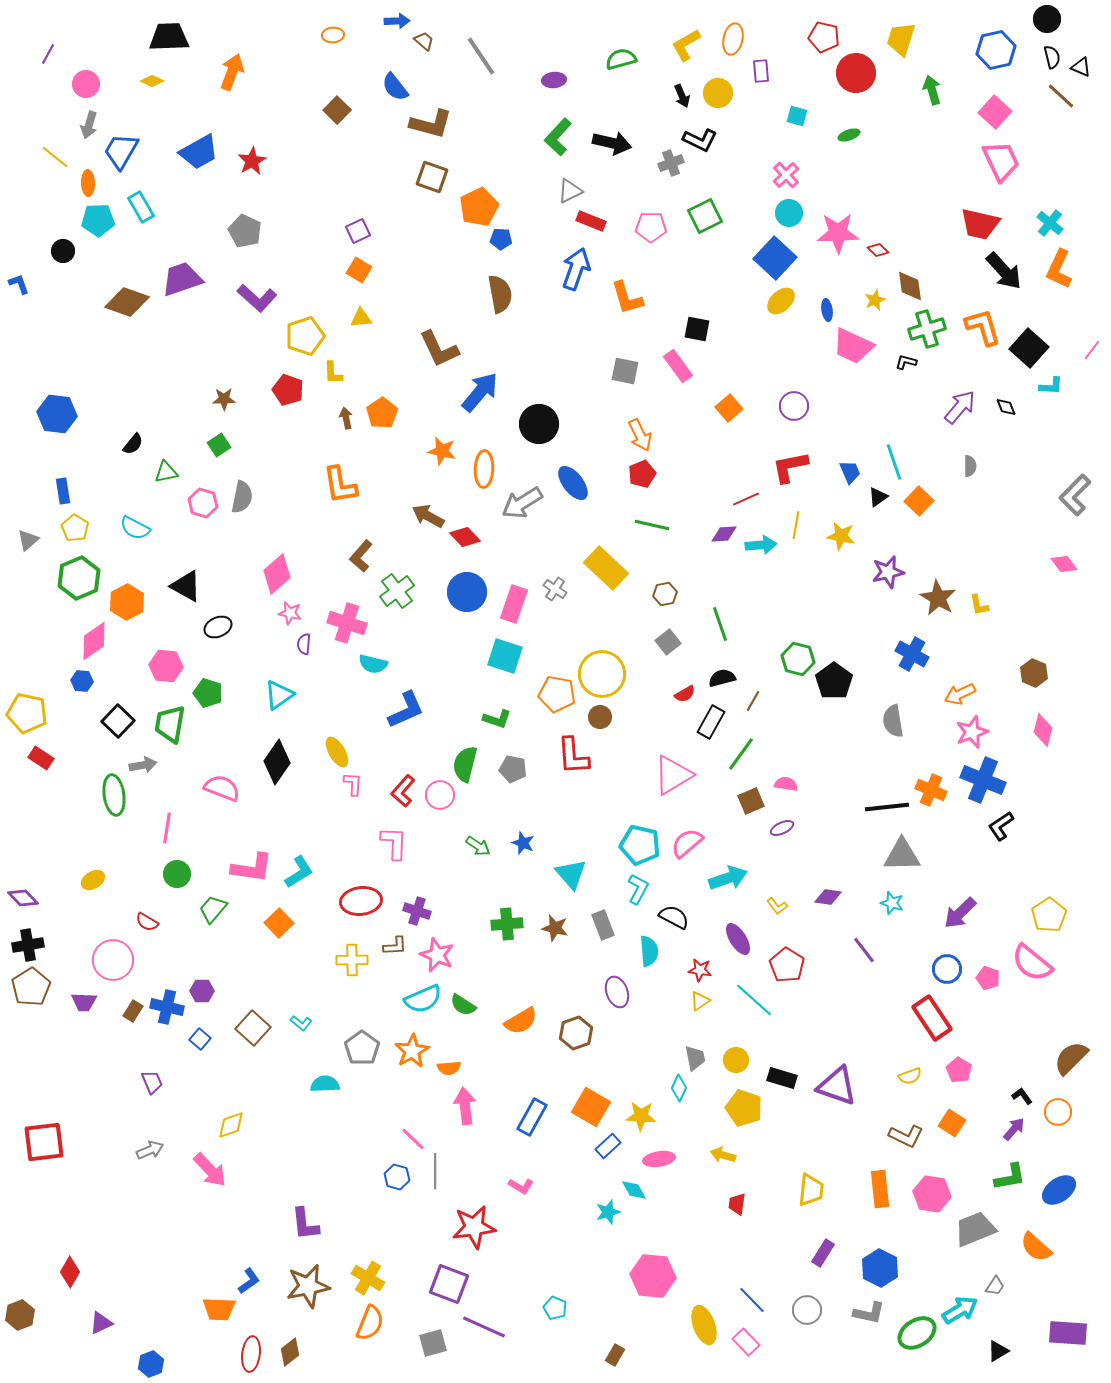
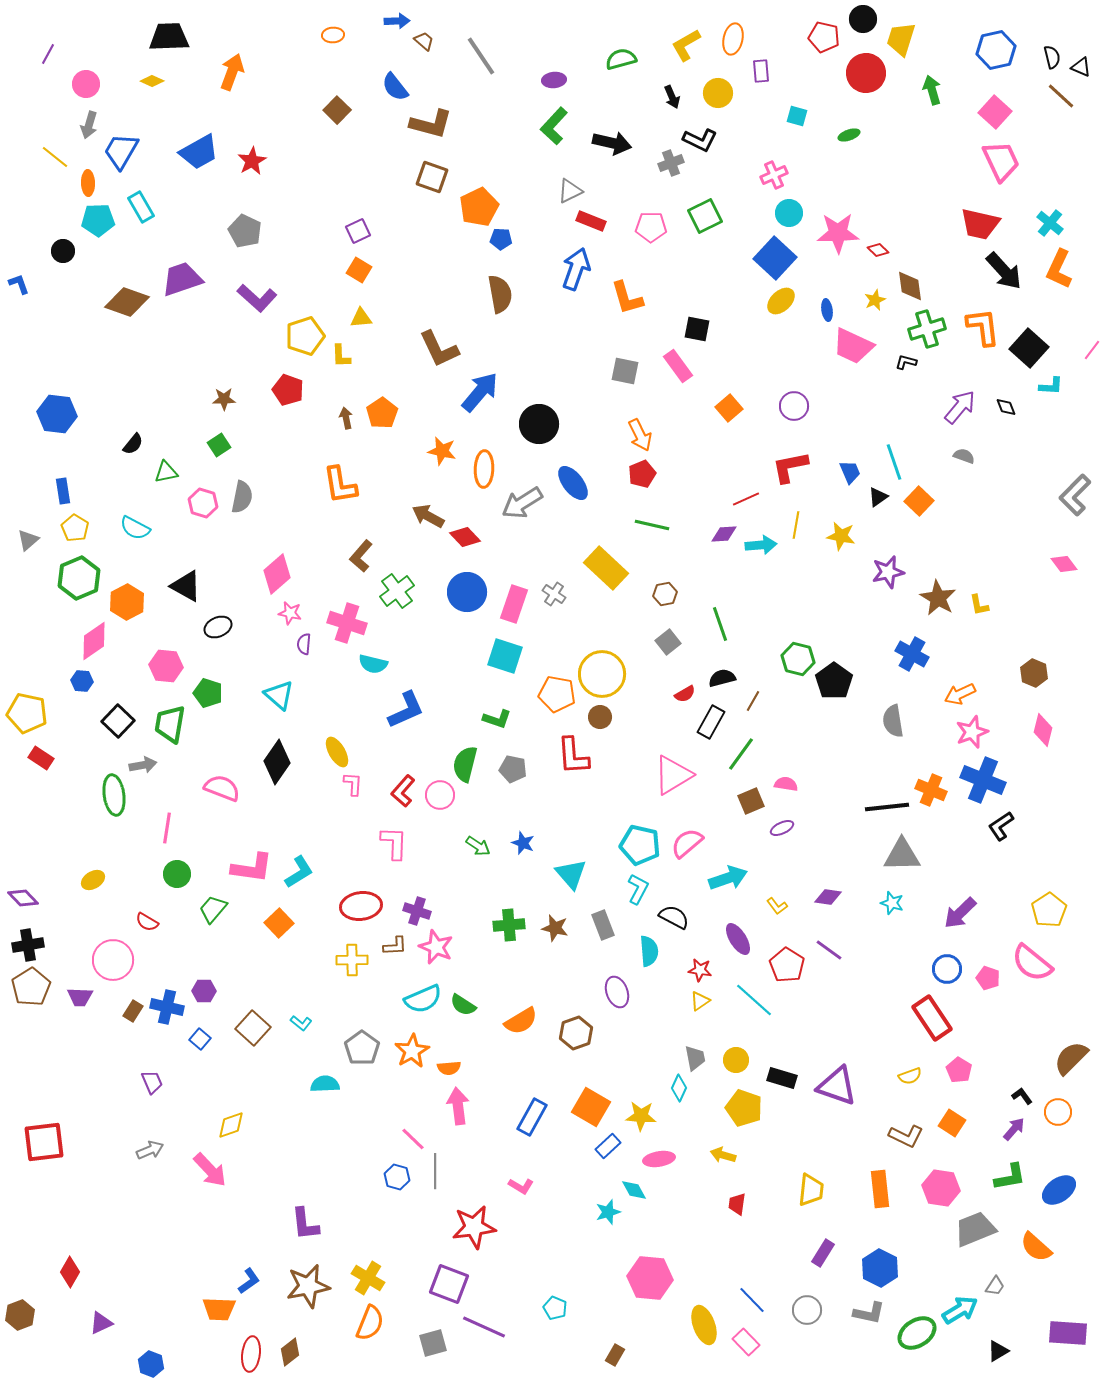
black circle at (1047, 19): moved 184 px left
red circle at (856, 73): moved 10 px right
black arrow at (682, 96): moved 10 px left, 1 px down
green L-shape at (558, 137): moved 4 px left, 11 px up
pink cross at (786, 175): moved 12 px left; rotated 20 degrees clockwise
orange L-shape at (983, 327): rotated 9 degrees clockwise
yellow L-shape at (333, 373): moved 8 px right, 17 px up
gray semicircle at (970, 466): moved 6 px left, 10 px up; rotated 70 degrees counterclockwise
gray cross at (555, 589): moved 1 px left, 5 px down
cyan triangle at (279, 695): rotated 44 degrees counterclockwise
red ellipse at (361, 901): moved 5 px down
yellow pentagon at (1049, 915): moved 5 px up
green cross at (507, 924): moved 2 px right, 1 px down
purple line at (864, 950): moved 35 px left; rotated 16 degrees counterclockwise
pink star at (437, 955): moved 1 px left, 8 px up
purple hexagon at (202, 991): moved 2 px right
purple trapezoid at (84, 1002): moved 4 px left, 5 px up
pink arrow at (465, 1106): moved 7 px left
pink hexagon at (932, 1194): moved 9 px right, 6 px up
pink hexagon at (653, 1276): moved 3 px left, 2 px down
blue hexagon at (151, 1364): rotated 20 degrees counterclockwise
